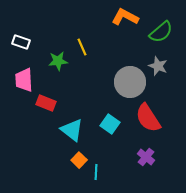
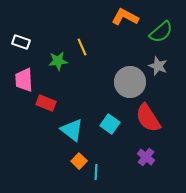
orange square: moved 1 px down
